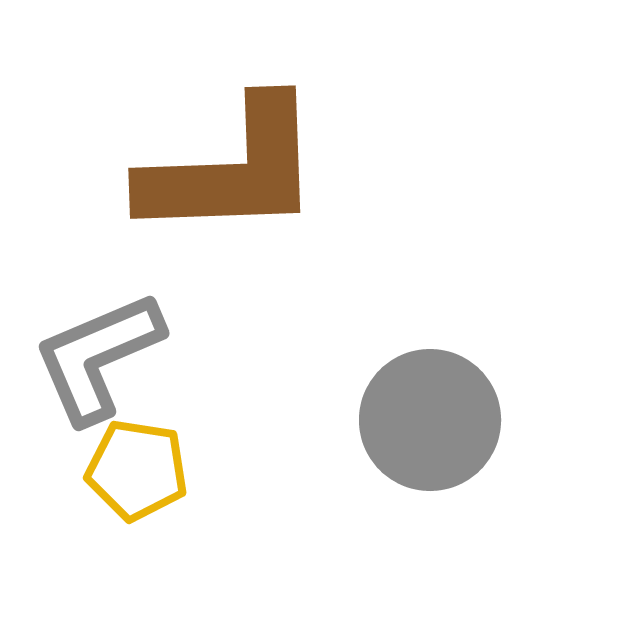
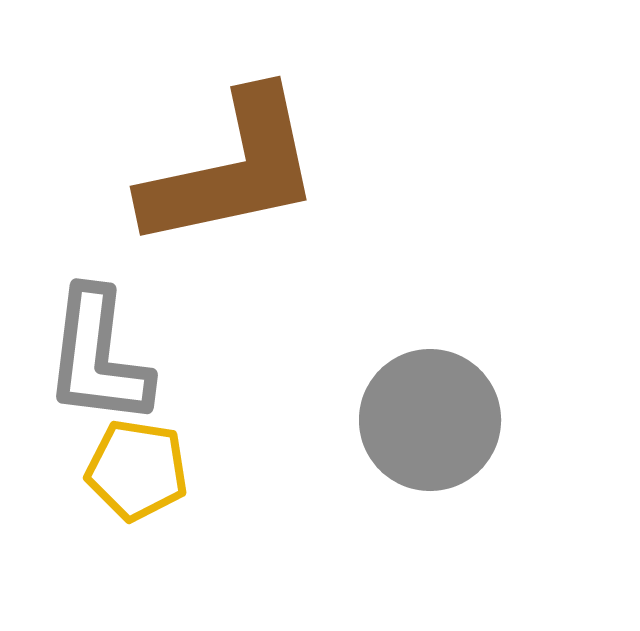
brown L-shape: rotated 10 degrees counterclockwise
gray L-shape: rotated 60 degrees counterclockwise
